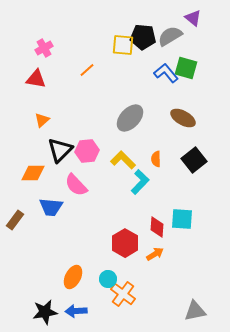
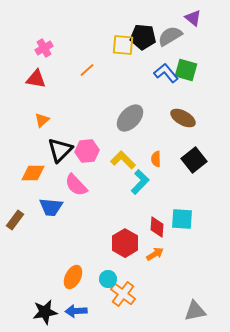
green square: moved 2 px down
